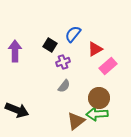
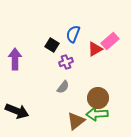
blue semicircle: rotated 18 degrees counterclockwise
black square: moved 2 px right
purple arrow: moved 8 px down
purple cross: moved 3 px right
pink rectangle: moved 2 px right, 25 px up
gray semicircle: moved 1 px left, 1 px down
brown circle: moved 1 px left
black arrow: moved 1 px down
